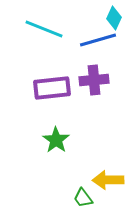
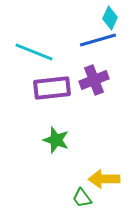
cyan diamond: moved 4 px left
cyan line: moved 10 px left, 23 px down
purple cross: rotated 16 degrees counterclockwise
green star: rotated 16 degrees counterclockwise
yellow arrow: moved 4 px left, 1 px up
green trapezoid: moved 1 px left
